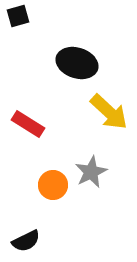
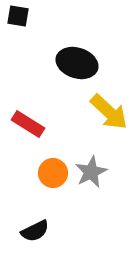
black square: rotated 25 degrees clockwise
orange circle: moved 12 px up
black semicircle: moved 9 px right, 10 px up
